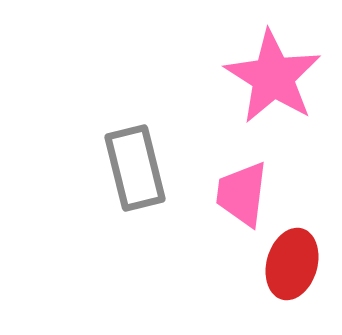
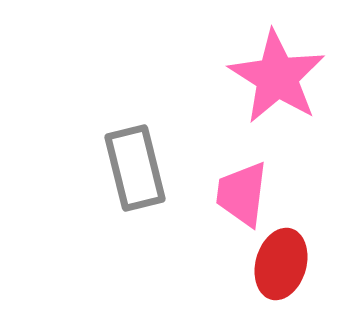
pink star: moved 4 px right
red ellipse: moved 11 px left
